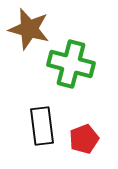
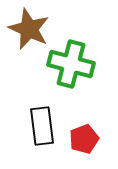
brown star: rotated 9 degrees clockwise
